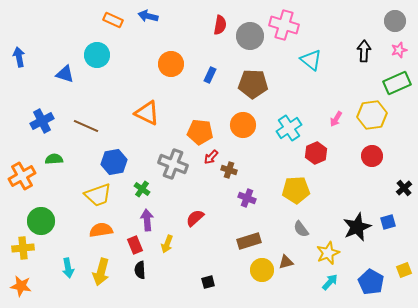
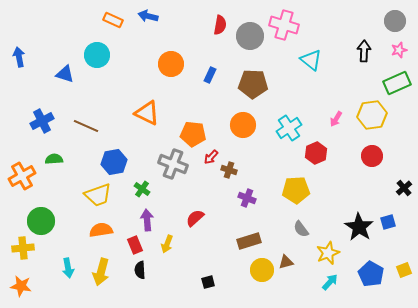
orange pentagon at (200, 132): moved 7 px left, 2 px down
black star at (357, 227): moved 2 px right; rotated 16 degrees counterclockwise
blue pentagon at (371, 282): moved 8 px up
